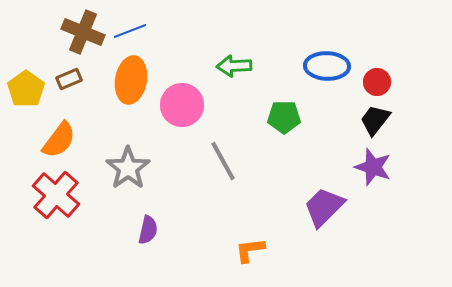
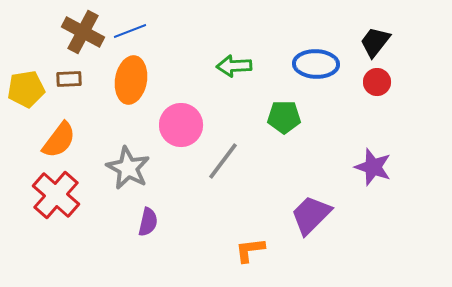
brown cross: rotated 6 degrees clockwise
blue ellipse: moved 11 px left, 2 px up
brown rectangle: rotated 20 degrees clockwise
yellow pentagon: rotated 27 degrees clockwise
pink circle: moved 1 px left, 20 px down
black trapezoid: moved 78 px up
gray line: rotated 66 degrees clockwise
gray star: rotated 9 degrees counterclockwise
purple trapezoid: moved 13 px left, 8 px down
purple semicircle: moved 8 px up
